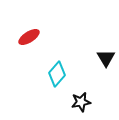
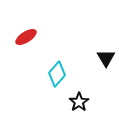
red ellipse: moved 3 px left
black star: moved 2 px left; rotated 24 degrees counterclockwise
